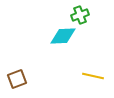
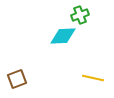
yellow line: moved 2 px down
